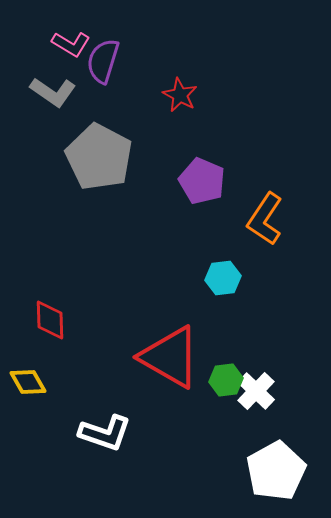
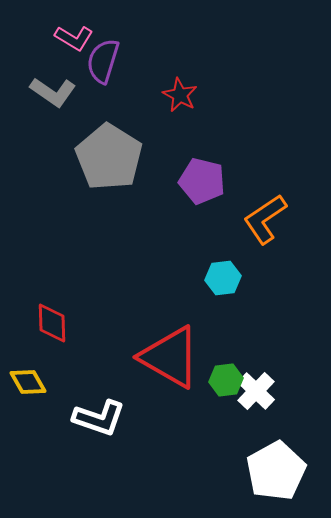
pink L-shape: moved 3 px right, 6 px up
gray pentagon: moved 10 px right; rotated 4 degrees clockwise
purple pentagon: rotated 9 degrees counterclockwise
orange L-shape: rotated 22 degrees clockwise
red diamond: moved 2 px right, 3 px down
white L-shape: moved 6 px left, 15 px up
